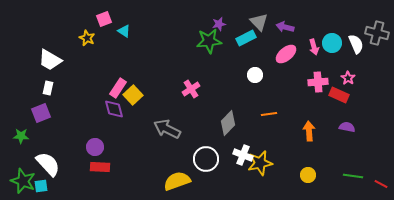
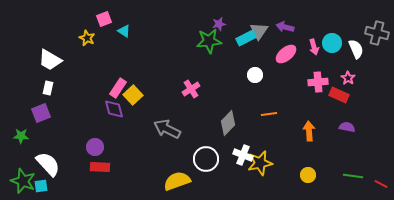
gray triangle at (259, 22): moved 9 px down; rotated 18 degrees clockwise
white semicircle at (356, 44): moved 5 px down
